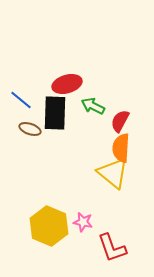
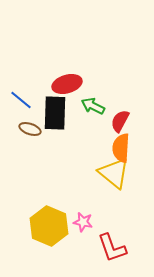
yellow triangle: moved 1 px right
